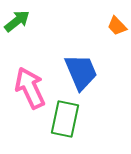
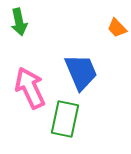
green arrow: moved 2 px right, 1 px down; rotated 116 degrees clockwise
orange trapezoid: moved 2 px down
